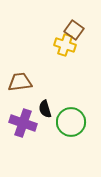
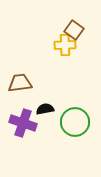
yellow cross: rotated 20 degrees counterclockwise
brown trapezoid: moved 1 px down
black semicircle: rotated 96 degrees clockwise
green circle: moved 4 px right
